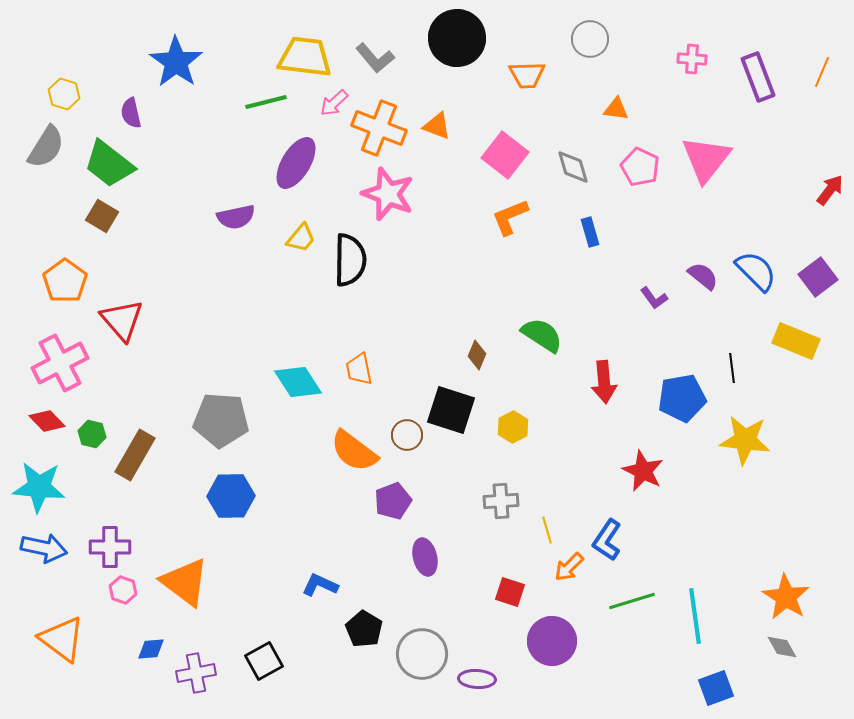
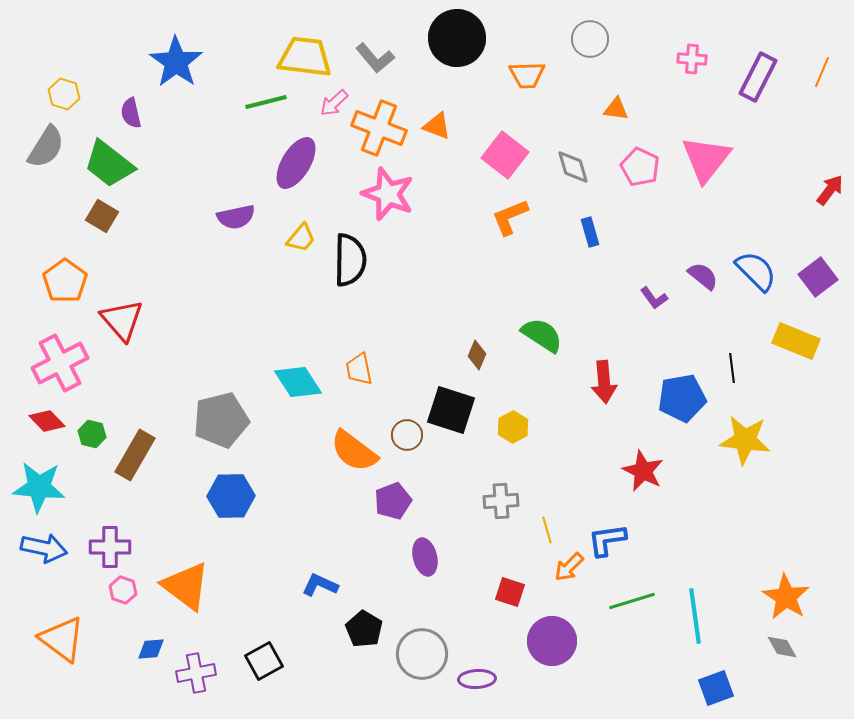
purple rectangle at (758, 77): rotated 48 degrees clockwise
gray pentagon at (221, 420): rotated 18 degrees counterclockwise
blue L-shape at (607, 540): rotated 48 degrees clockwise
orange triangle at (185, 582): moved 1 px right, 4 px down
purple ellipse at (477, 679): rotated 6 degrees counterclockwise
